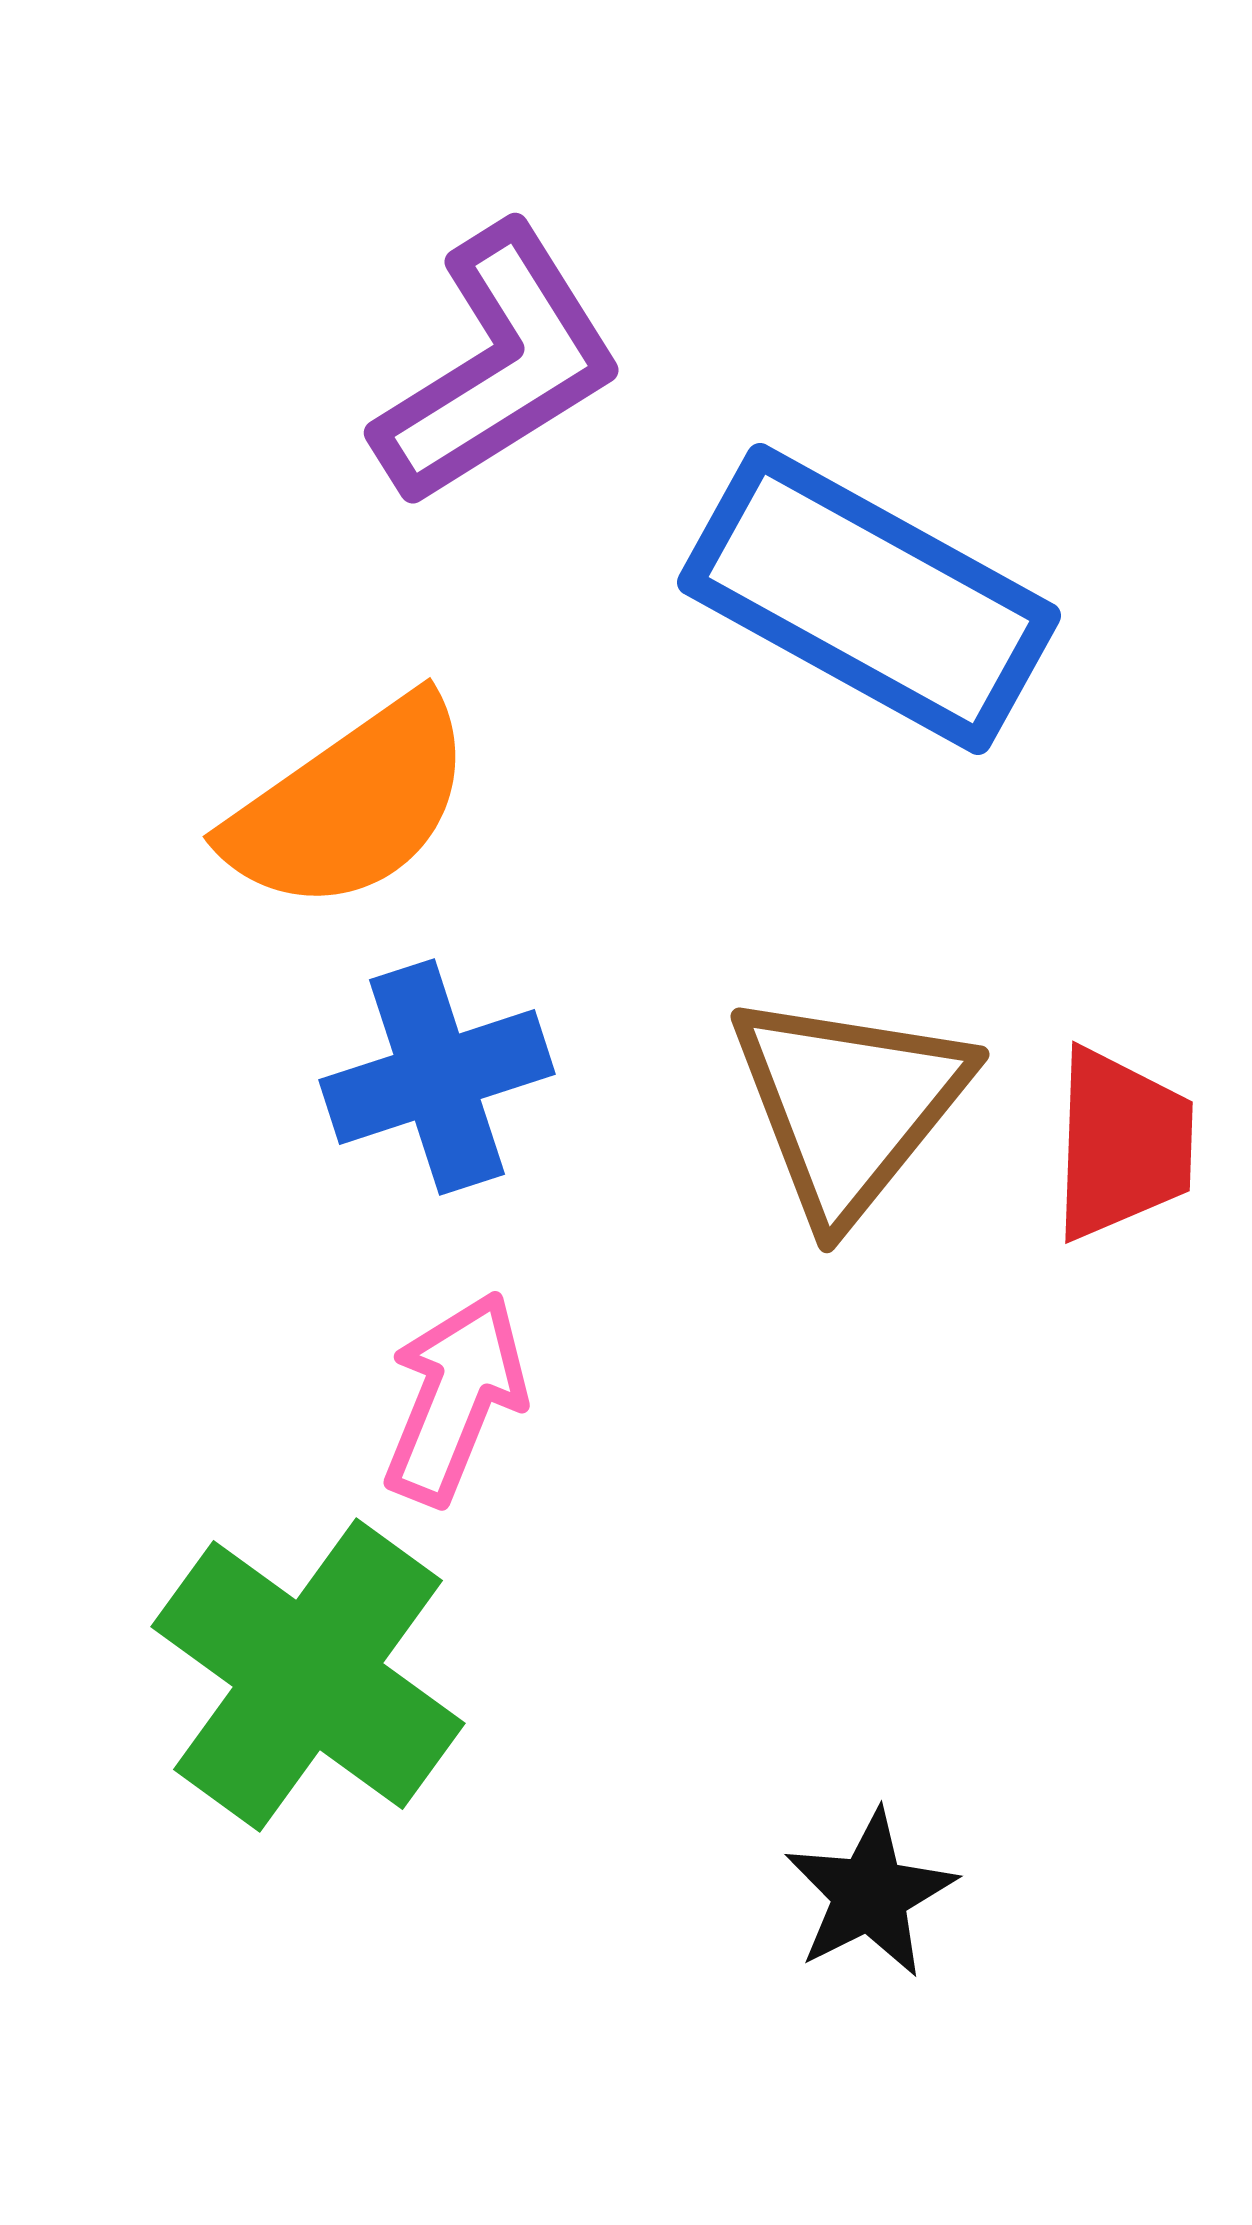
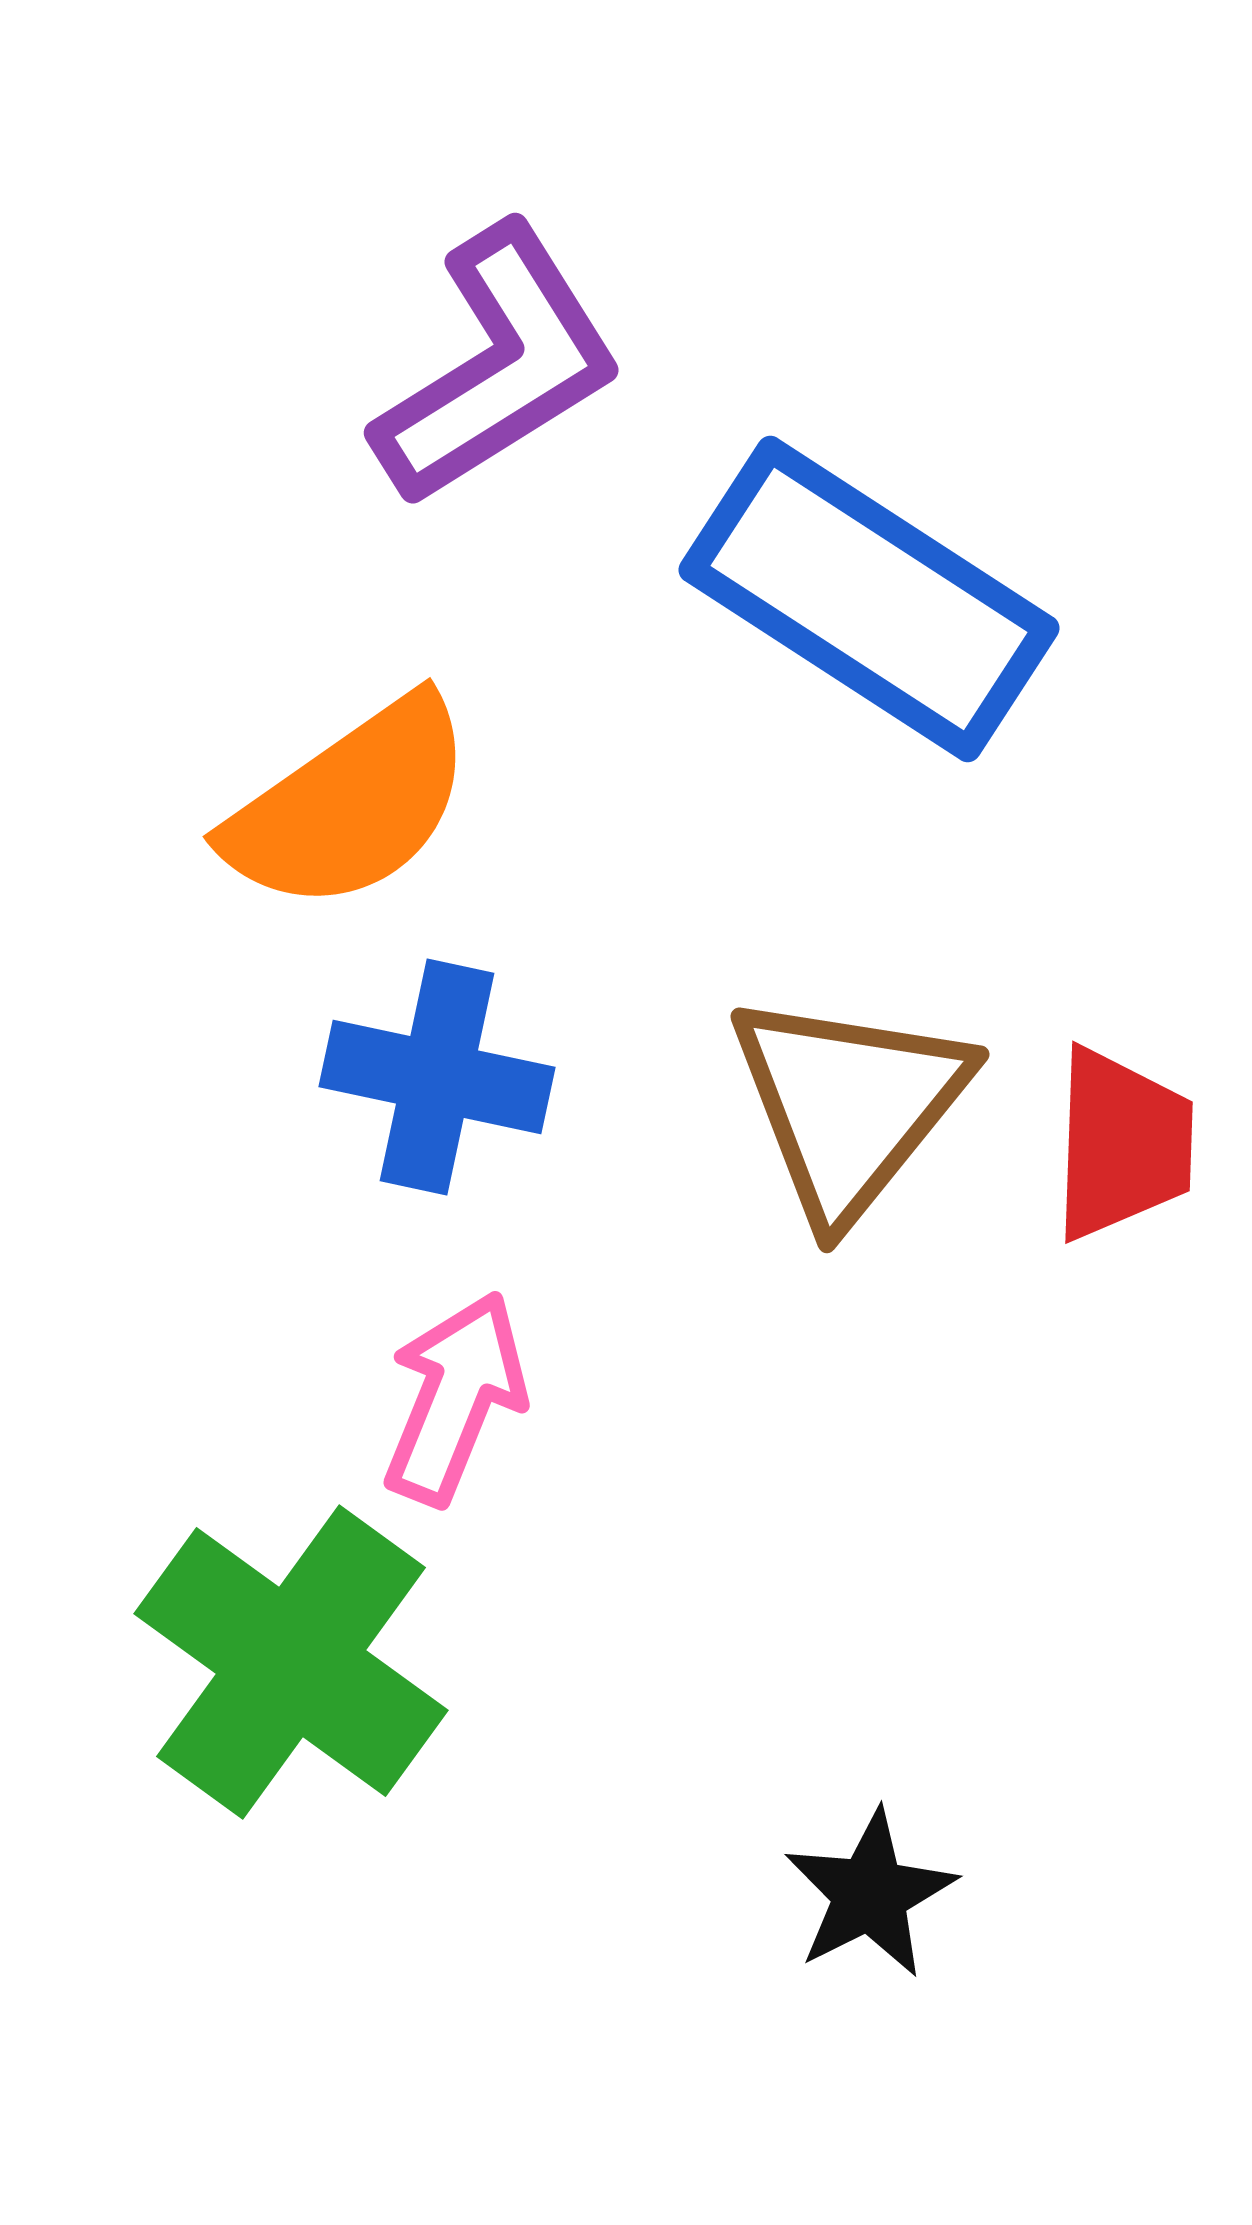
blue rectangle: rotated 4 degrees clockwise
blue cross: rotated 30 degrees clockwise
green cross: moved 17 px left, 13 px up
